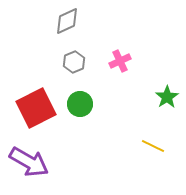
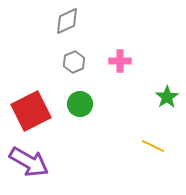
pink cross: rotated 25 degrees clockwise
red square: moved 5 px left, 3 px down
